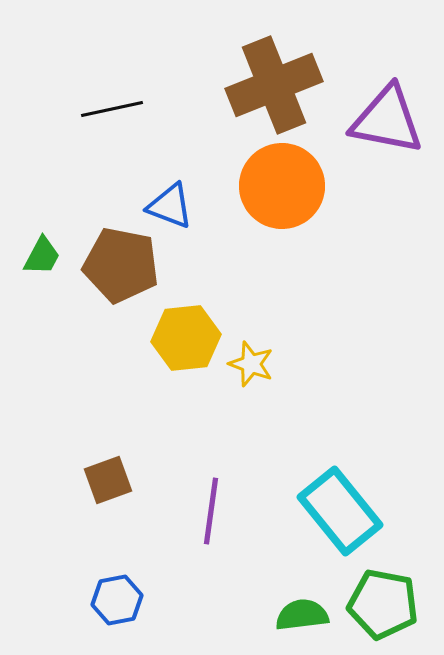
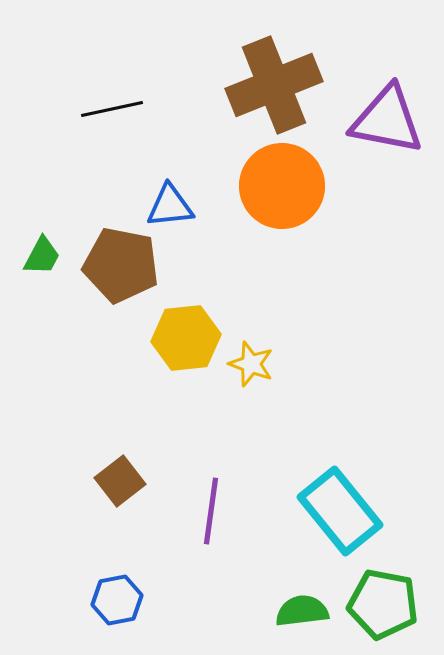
blue triangle: rotated 27 degrees counterclockwise
brown square: moved 12 px right, 1 px down; rotated 18 degrees counterclockwise
green semicircle: moved 4 px up
